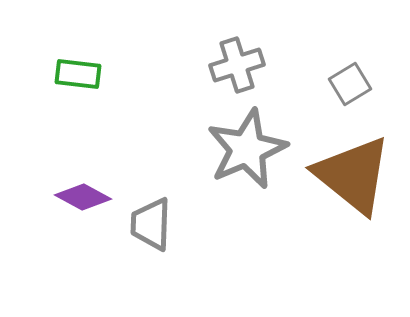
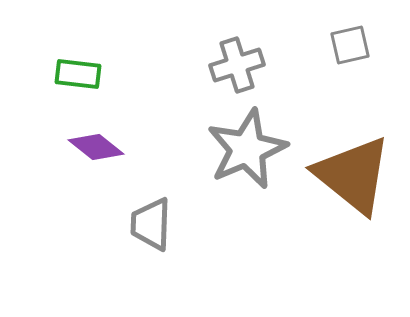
gray square: moved 39 px up; rotated 18 degrees clockwise
purple diamond: moved 13 px right, 50 px up; rotated 10 degrees clockwise
